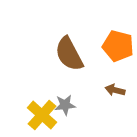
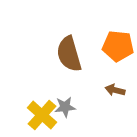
orange pentagon: rotated 8 degrees counterclockwise
brown semicircle: rotated 12 degrees clockwise
gray star: moved 2 px down
